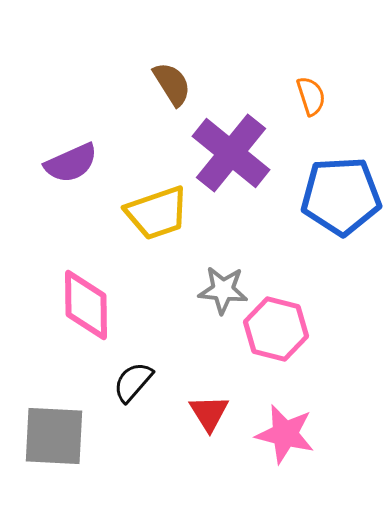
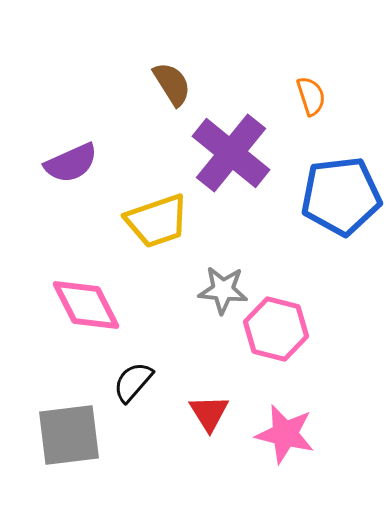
blue pentagon: rotated 4 degrees counterclockwise
yellow trapezoid: moved 8 px down
pink diamond: rotated 26 degrees counterclockwise
gray square: moved 15 px right, 1 px up; rotated 10 degrees counterclockwise
